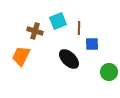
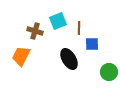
black ellipse: rotated 15 degrees clockwise
